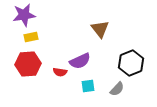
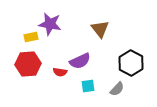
purple star: moved 26 px right, 9 px down; rotated 20 degrees clockwise
black hexagon: rotated 10 degrees counterclockwise
